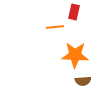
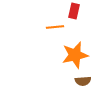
red rectangle: moved 1 px up
orange star: rotated 16 degrees counterclockwise
